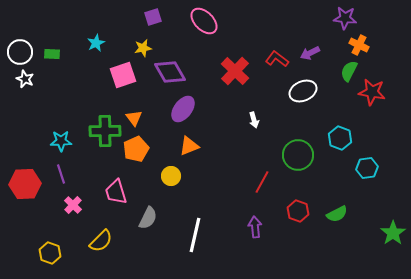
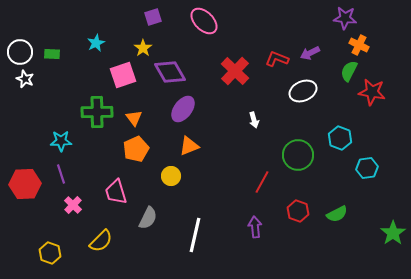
yellow star at (143, 48): rotated 24 degrees counterclockwise
red L-shape at (277, 59): rotated 15 degrees counterclockwise
green cross at (105, 131): moved 8 px left, 19 px up
